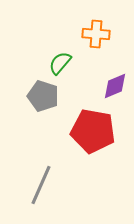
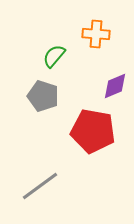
green semicircle: moved 6 px left, 7 px up
gray line: moved 1 px left, 1 px down; rotated 30 degrees clockwise
